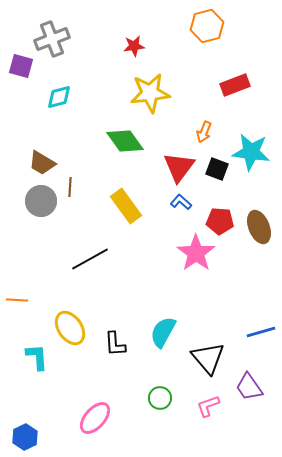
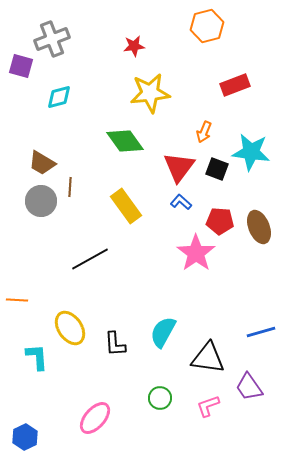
black triangle: rotated 42 degrees counterclockwise
